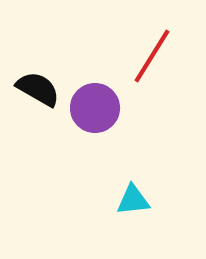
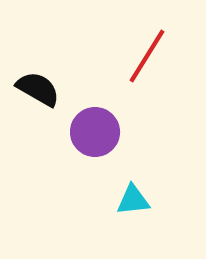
red line: moved 5 px left
purple circle: moved 24 px down
